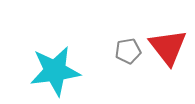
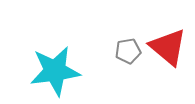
red triangle: rotated 12 degrees counterclockwise
